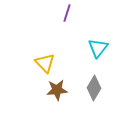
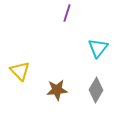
yellow triangle: moved 25 px left, 8 px down
gray diamond: moved 2 px right, 2 px down
